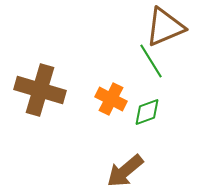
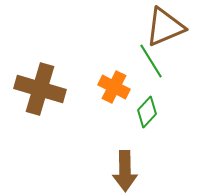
brown cross: moved 1 px up
orange cross: moved 3 px right, 12 px up
green diamond: rotated 28 degrees counterclockwise
brown arrow: rotated 51 degrees counterclockwise
